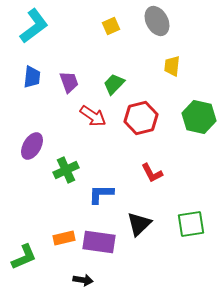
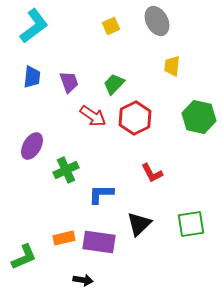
red hexagon: moved 6 px left; rotated 12 degrees counterclockwise
